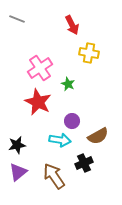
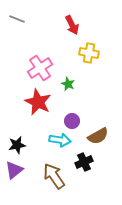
black cross: moved 1 px up
purple triangle: moved 4 px left, 2 px up
